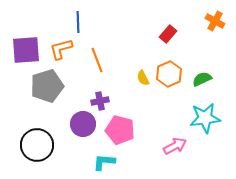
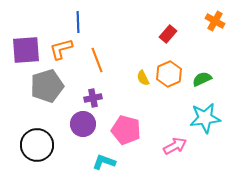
purple cross: moved 7 px left, 3 px up
pink pentagon: moved 6 px right
cyan L-shape: rotated 15 degrees clockwise
